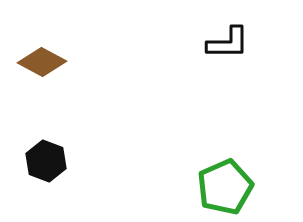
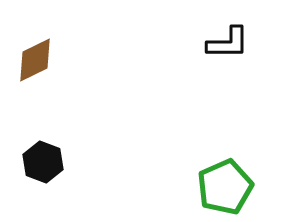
brown diamond: moved 7 px left, 2 px up; rotated 54 degrees counterclockwise
black hexagon: moved 3 px left, 1 px down
